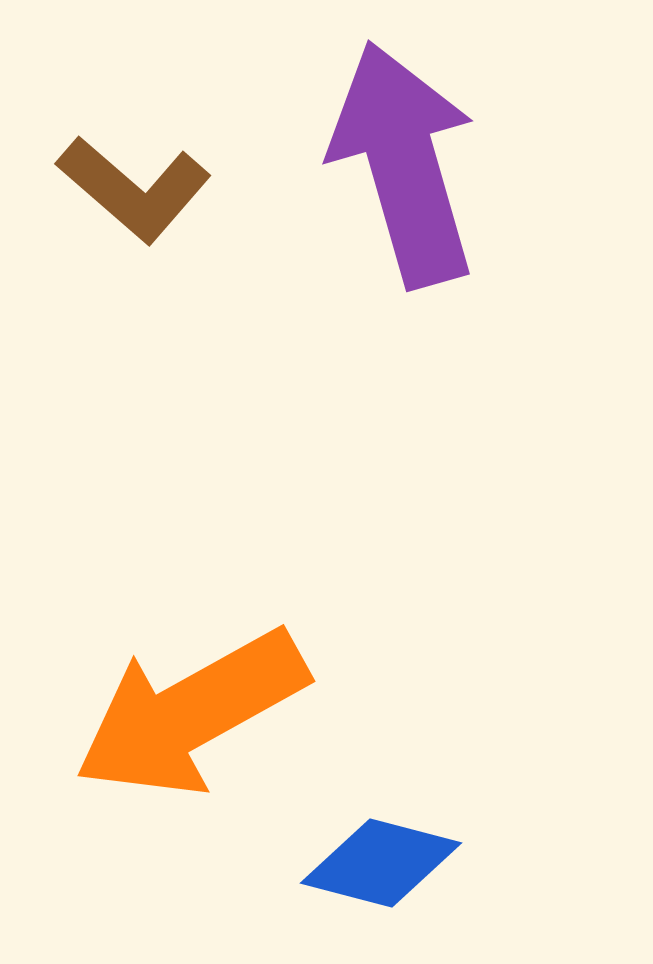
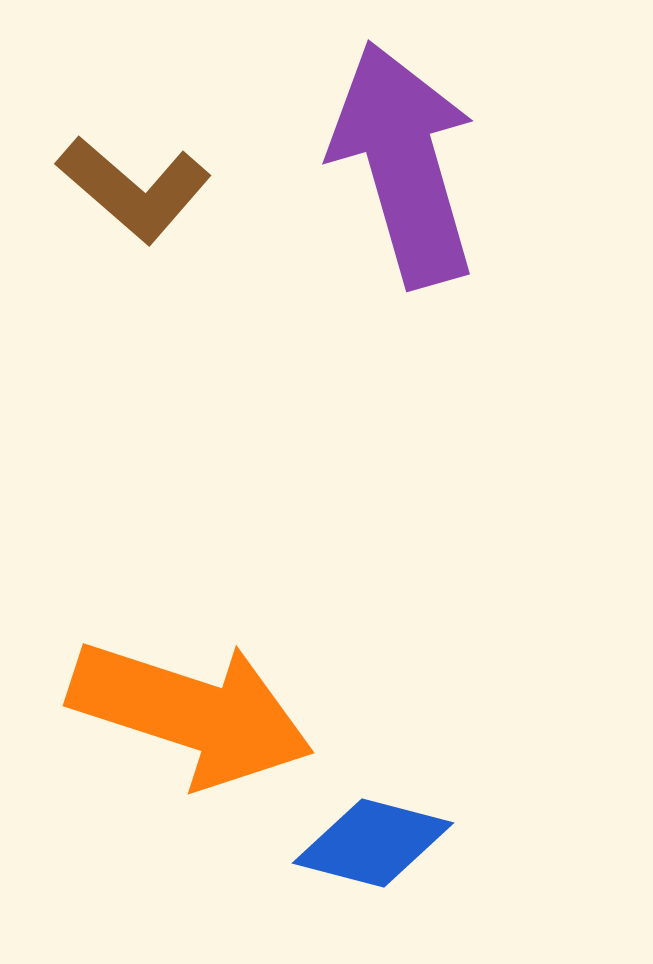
orange arrow: rotated 133 degrees counterclockwise
blue diamond: moved 8 px left, 20 px up
